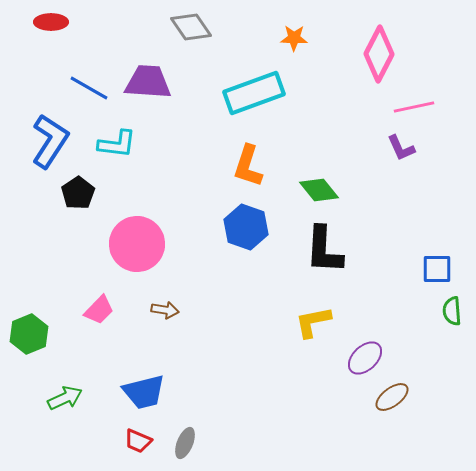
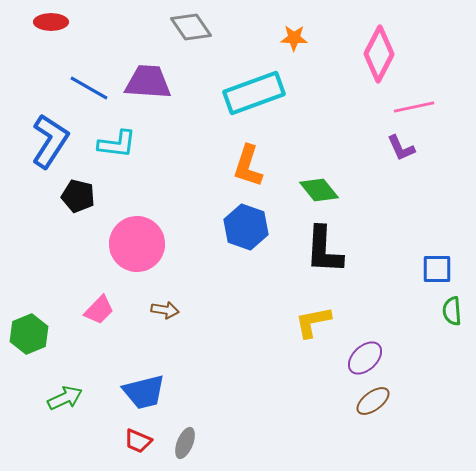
black pentagon: moved 3 px down; rotated 24 degrees counterclockwise
brown ellipse: moved 19 px left, 4 px down
